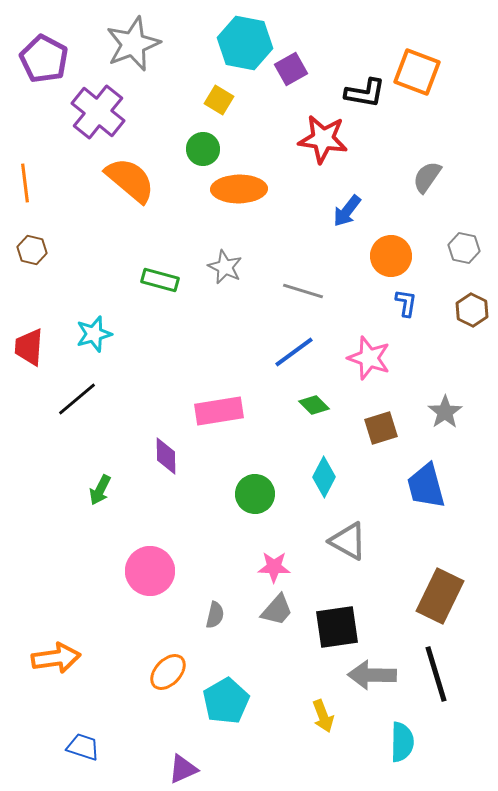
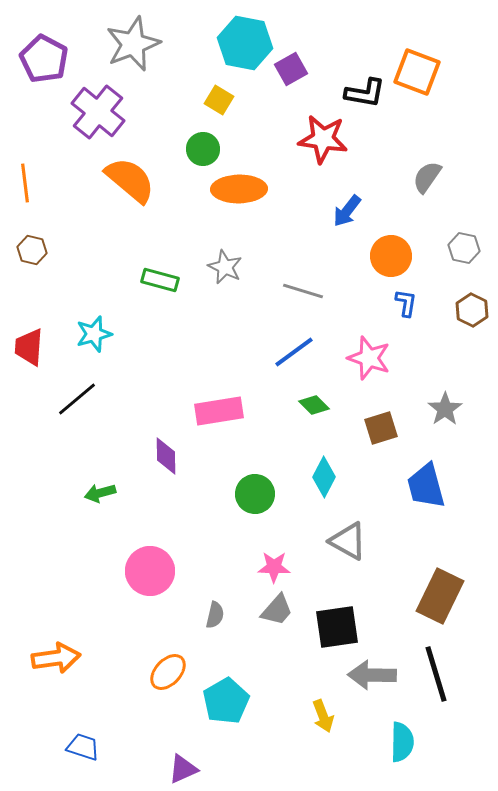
gray star at (445, 412): moved 3 px up
green arrow at (100, 490): moved 3 px down; rotated 48 degrees clockwise
